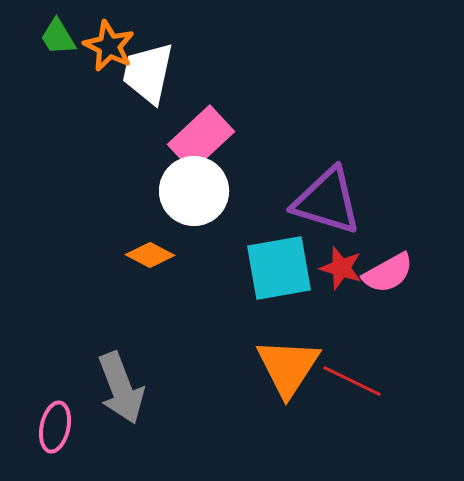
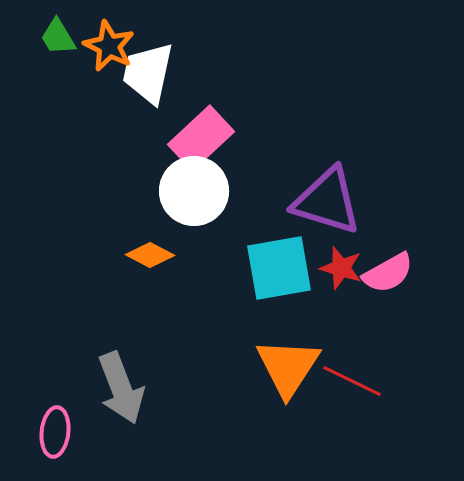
pink ellipse: moved 5 px down; rotated 6 degrees counterclockwise
